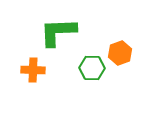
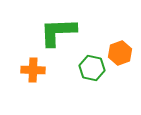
green hexagon: rotated 10 degrees clockwise
